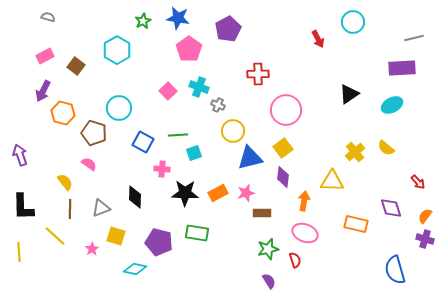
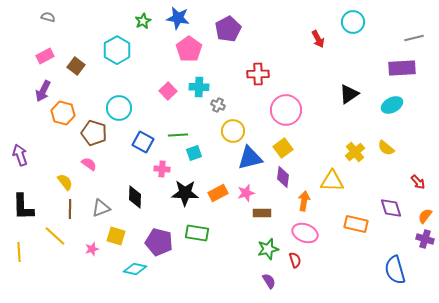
cyan cross at (199, 87): rotated 18 degrees counterclockwise
pink star at (92, 249): rotated 16 degrees clockwise
